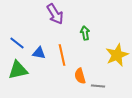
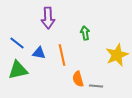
purple arrow: moved 7 px left, 4 px down; rotated 30 degrees clockwise
orange semicircle: moved 2 px left, 3 px down
gray line: moved 2 px left
